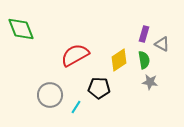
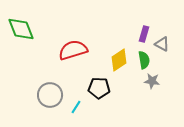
red semicircle: moved 2 px left, 5 px up; rotated 12 degrees clockwise
gray star: moved 2 px right, 1 px up
